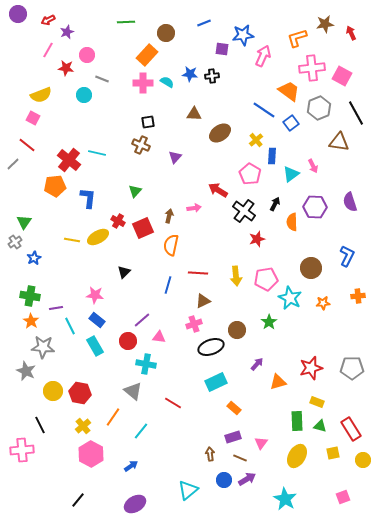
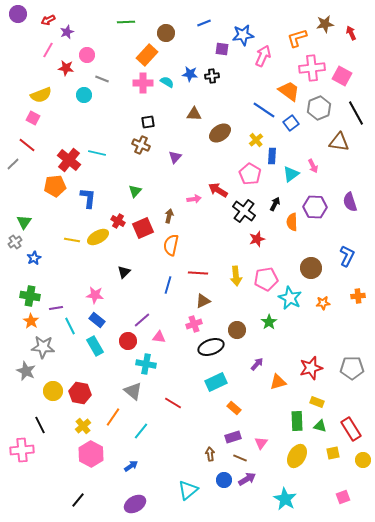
pink arrow at (194, 208): moved 9 px up
